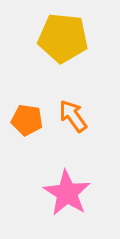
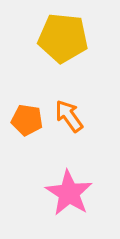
orange arrow: moved 4 px left
pink star: moved 2 px right
